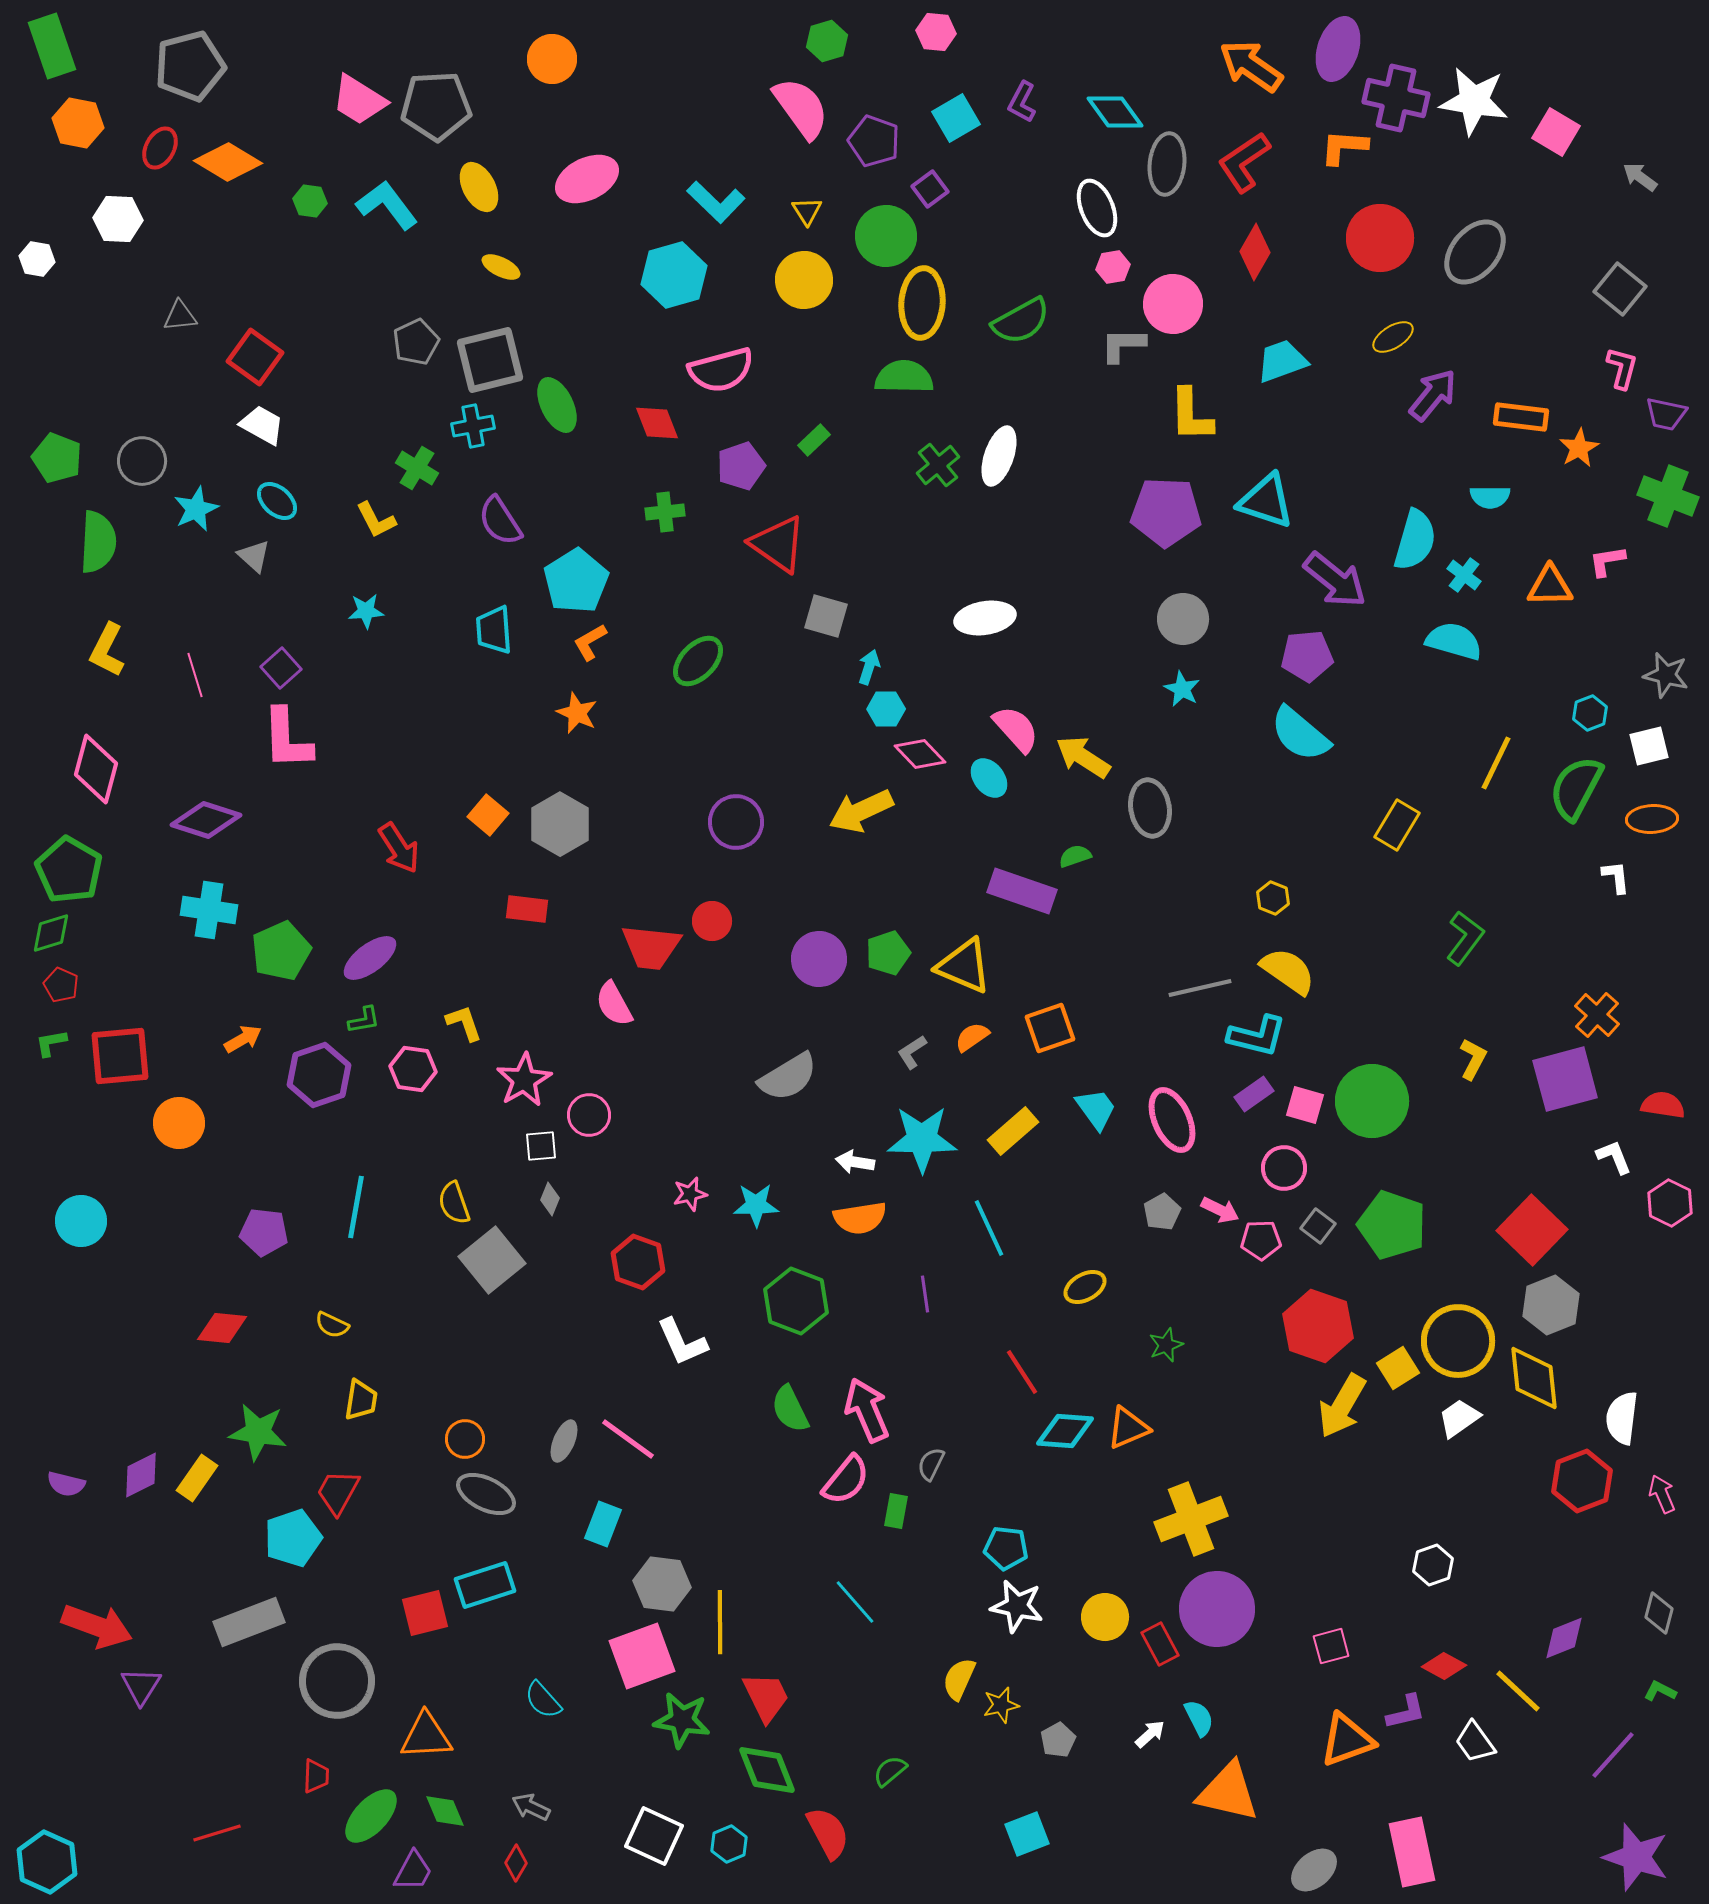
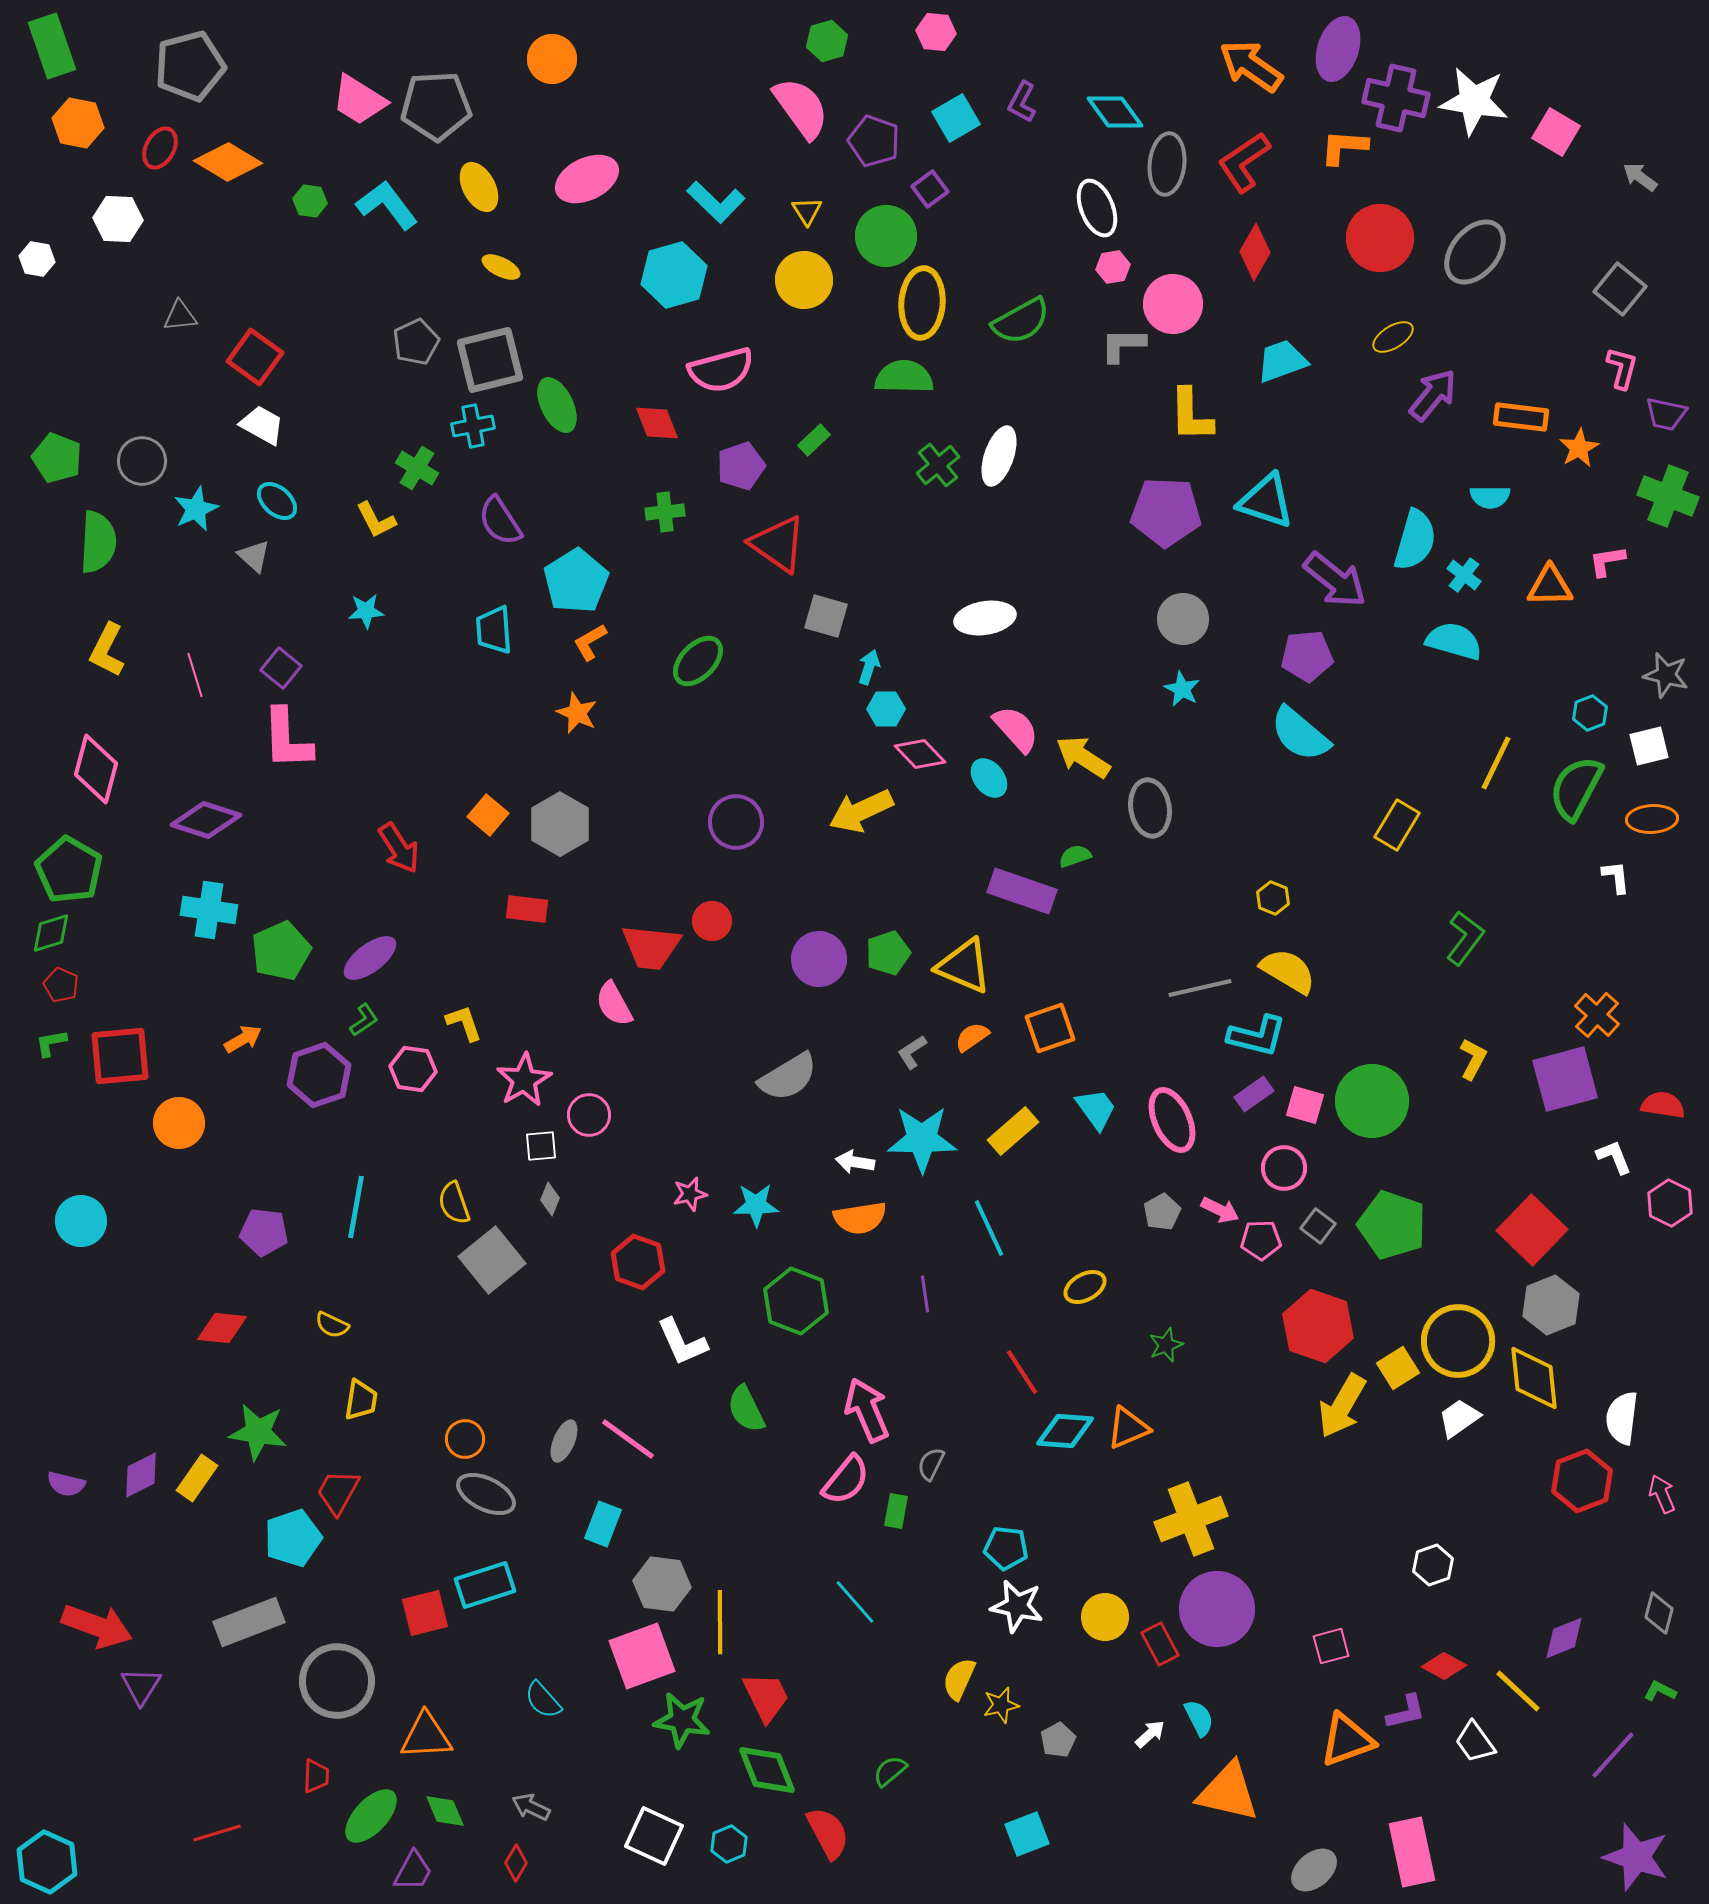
purple square at (281, 668): rotated 9 degrees counterclockwise
yellow semicircle at (1288, 971): rotated 4 degrees counterclockwise
green L-shape at (364, 1020): rotated 24 degrees counterclockwise
green semicircle at (790, 1409): moved 44 px left
